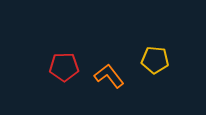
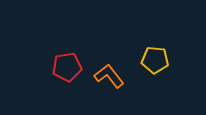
red pentagon: moved 3 px right; rotated 8 degrees counterclockwise
